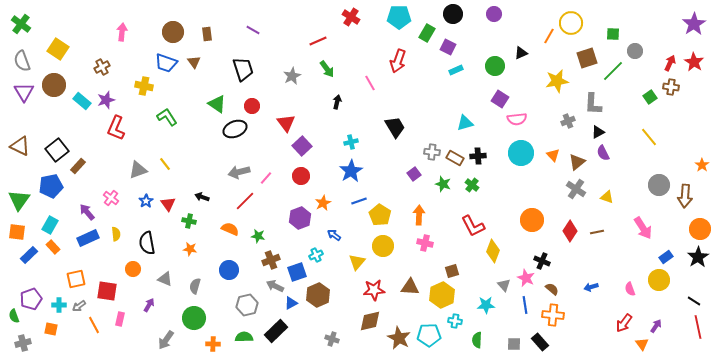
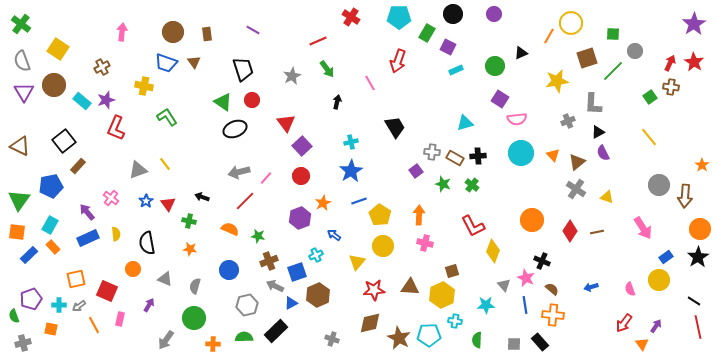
green triangle at (217, 104): moved 6 px right, 2 px up
red circle at (252, 106): moved 6 px up
black square at (57, 150): moved 7 px right, 9 px up
purple square at (414, 174): moved 2 px right, 3 px up
brown cross at (271, 260): moved 2 px left, 1 px down
red square at (107, 291): rotated 15 degrees clockwise
brown diamond at (370, 321): moved 2 px down
